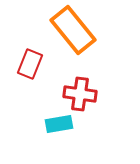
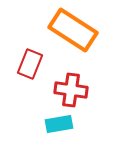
orange rectangle: rotated 18 degrees counterclockwise
red cross: moved 9 px left, 4 px up
